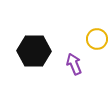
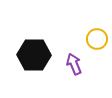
black hexagon: moved 4 px down
